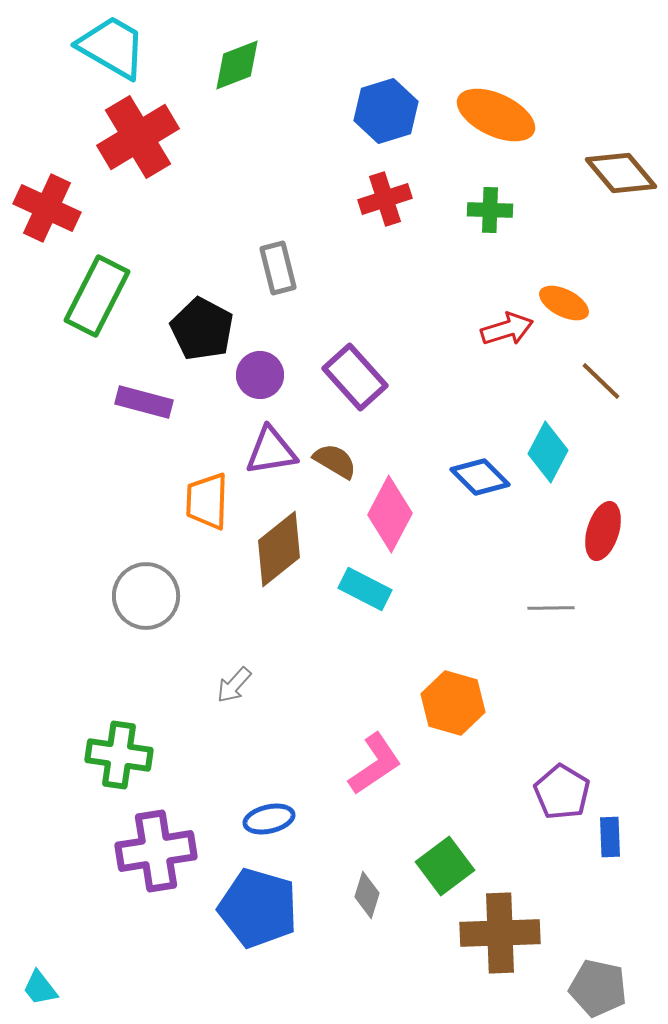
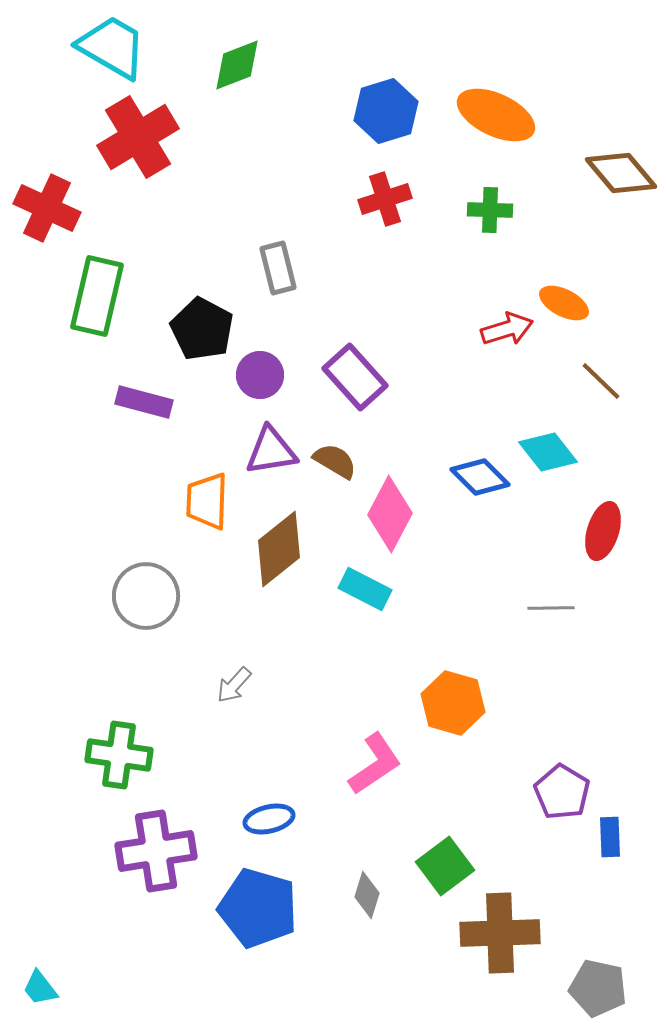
green rectangle at (97, 296): rotated 14 degrees counterclockwise
cyan diamond at (548, 452): rotated 66 degrees counterclockwise
